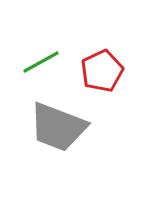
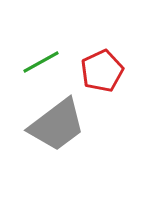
gray trapezoid: moved 1 px left, 2 px up; rotated 58 degrees counterclockwise
